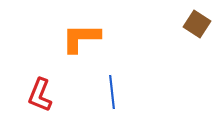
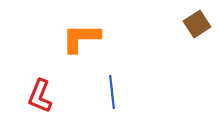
brown square: rotated 24 degrees clockwise
red L-shape: moved 1 px down
